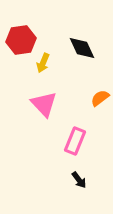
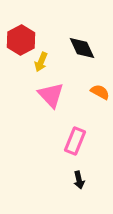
red hexagon: rotated 20 degrees counterclockwise
yellow arrow: moved 2 px left, 1 px up
orange semicircle: moved 6 px up; rotated 66 degrees clockwise
pink triangle: moved 7 px right, 9 px up
black arrow: rotated 24 degrees clockwise
